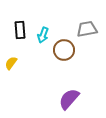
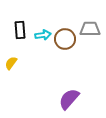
gray trapezoid: moved 3 px right; rotated 10 degrees clockwise
cyan arrow: rotated 119 degrees counterclockwise
brown circle: moved 1 px right, 11 px up
